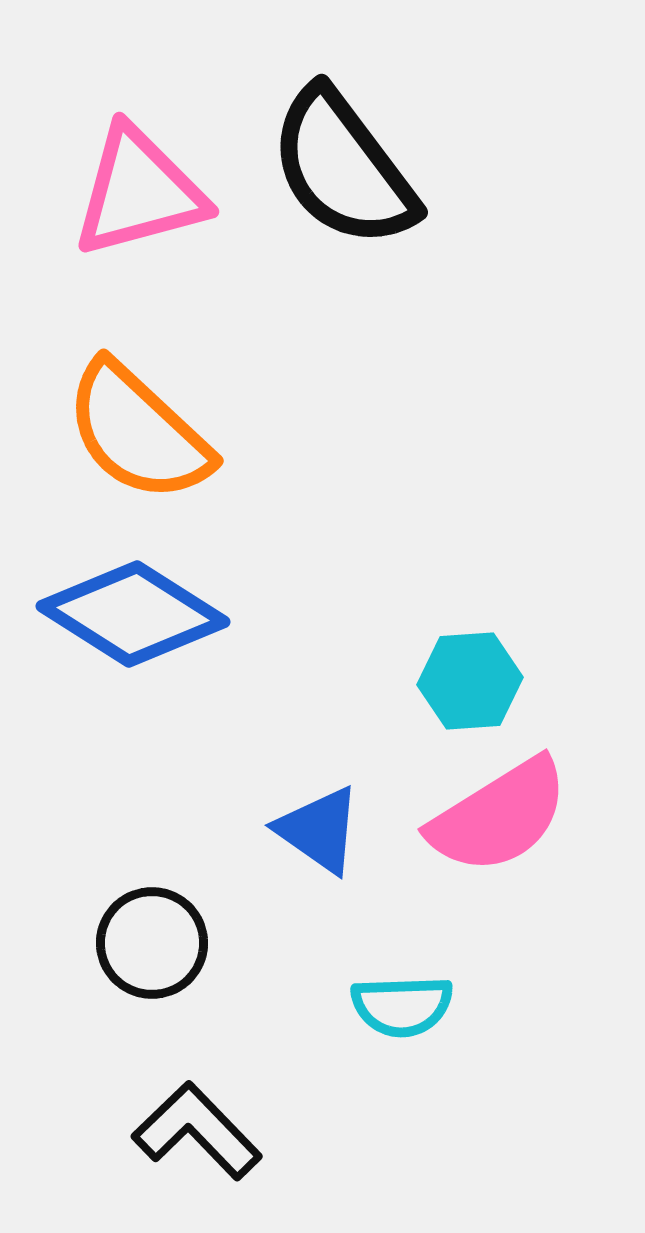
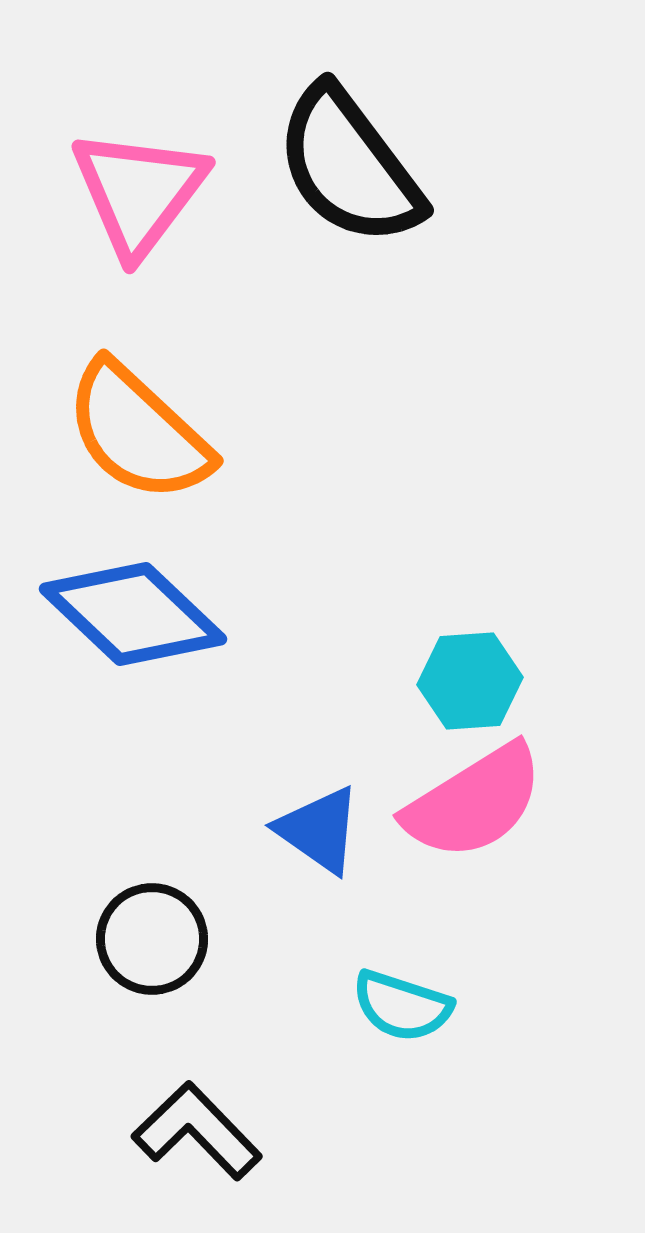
black semicircle: moved 6 px right, 2 px up
pink triangle: rotated 38 degrees counterclockwise
blue diamond: rotated 11 degrees clockwise
pink semicircle: moved 25 px left, 14 px up
black circle: moved 4 px up
cyan semicircle: rotated 20 degrees clockwise
